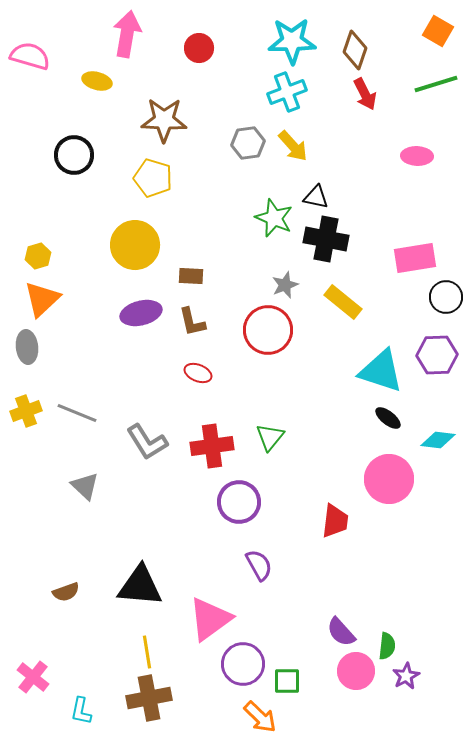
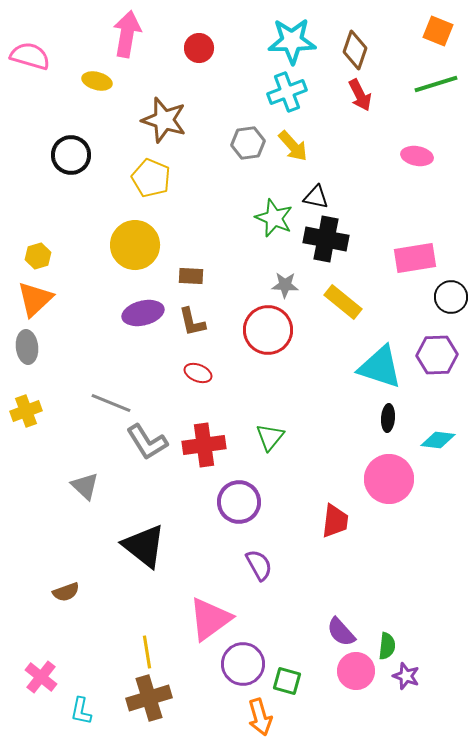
orange square at (438, 31): rotated 8 degrees counterclockwise
red arrow at (365, 94): moved 5 px left, 1 px down
brown star at (164, 120): rotated 15 degrees clockwise
black circle at (74, 155): moved 3 px left
pink ellipse at (417, 156): rotated 8 degrees clockwise
yellow pentagon at (153, 178): moved 2 px left; rotated 6 degrees clockwise
gray star at (285, 285): rotated 24 degrees clockwise
black circle at (446, 297): moved 5 px right
orange triangle at (42, 299): moved 7 px left
purple ellipse at (141, 313): moved 2 px right
cyan triangle at (381, 371): moved 1 px left, 4 px up
gray line at (77, 413): moved 34 px right, 10 px up
black ellipse at (388, 418): rotated 56 degrees clockwise
red cross at (212, 446): moved 8 px left, 1 px up
black triangle at (140, 586): moved 4 px right, 40 px up; rotated 33 degrees clockwise
purple star at (406, 676): rotated 24 degrees counterclockwise
pink cross at (33, 677): moved 8 px right
green square at (287, 681): rotated 16 degrees clockwise
brown cross at (149, 698): rotated 6 degrees counterclockwise
orange arrow at (260, 717): rotated 30 degrees clockwise
